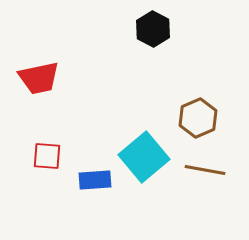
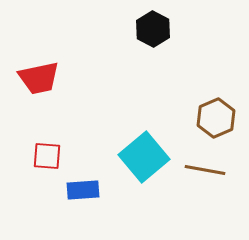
brown hexagon: moved 18 px right
blue rectangle: moved 12 px left, 10 px down
